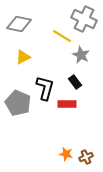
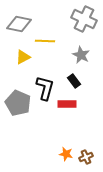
yellow line: moved 17 px left, 5 px down; rotated 30 degrees counterclockwise
black rectangle: moved 1 px left, 1 px up
